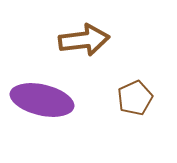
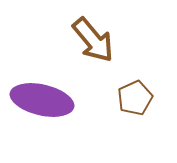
brown arrow: moved 9 px right; rotated 57 degrees clockwise
